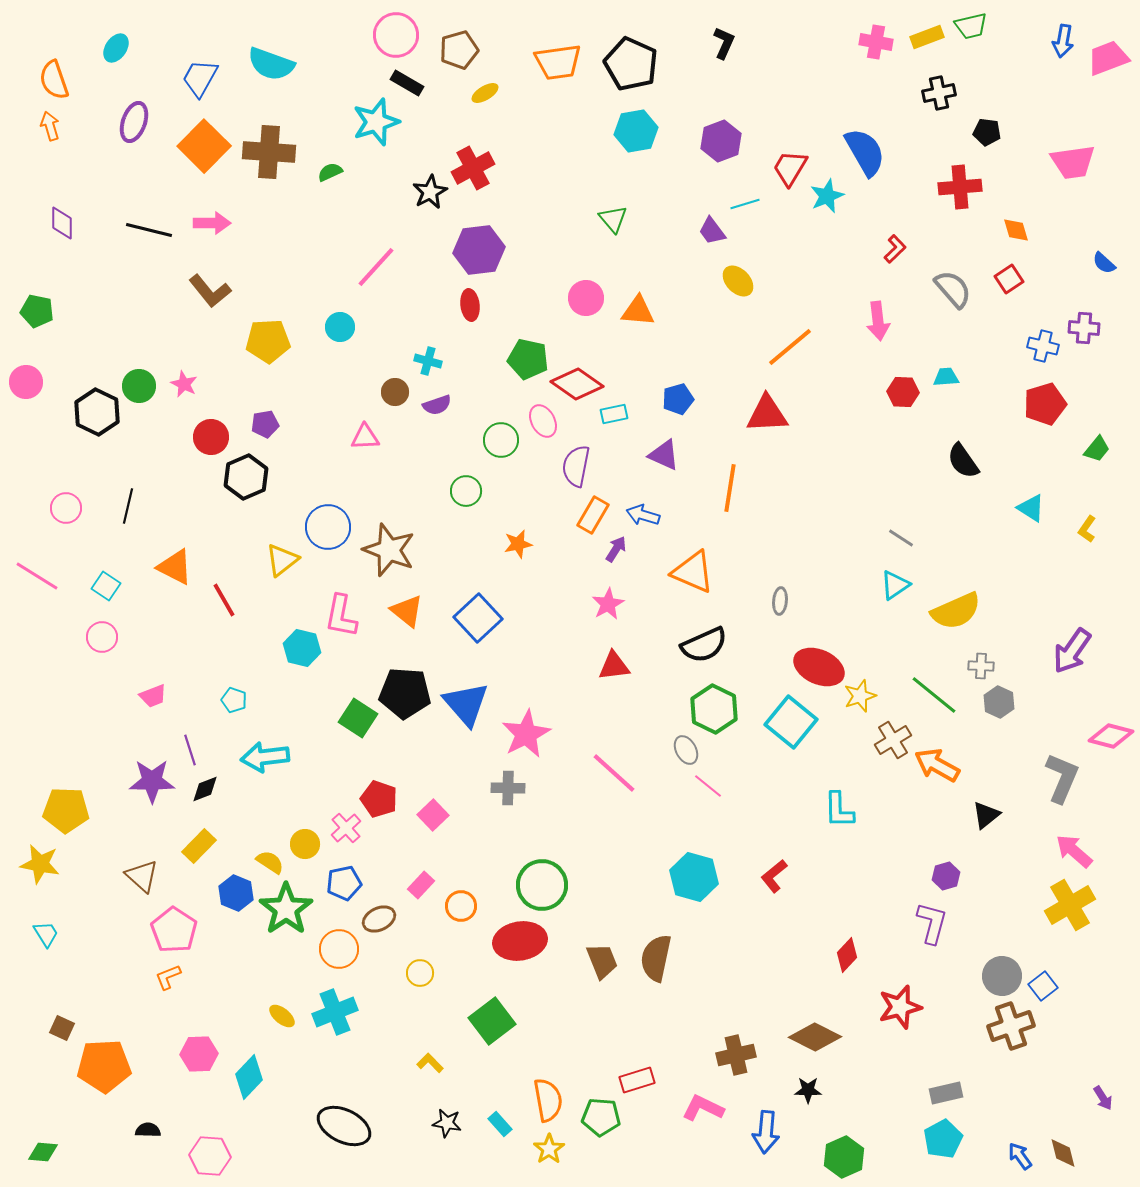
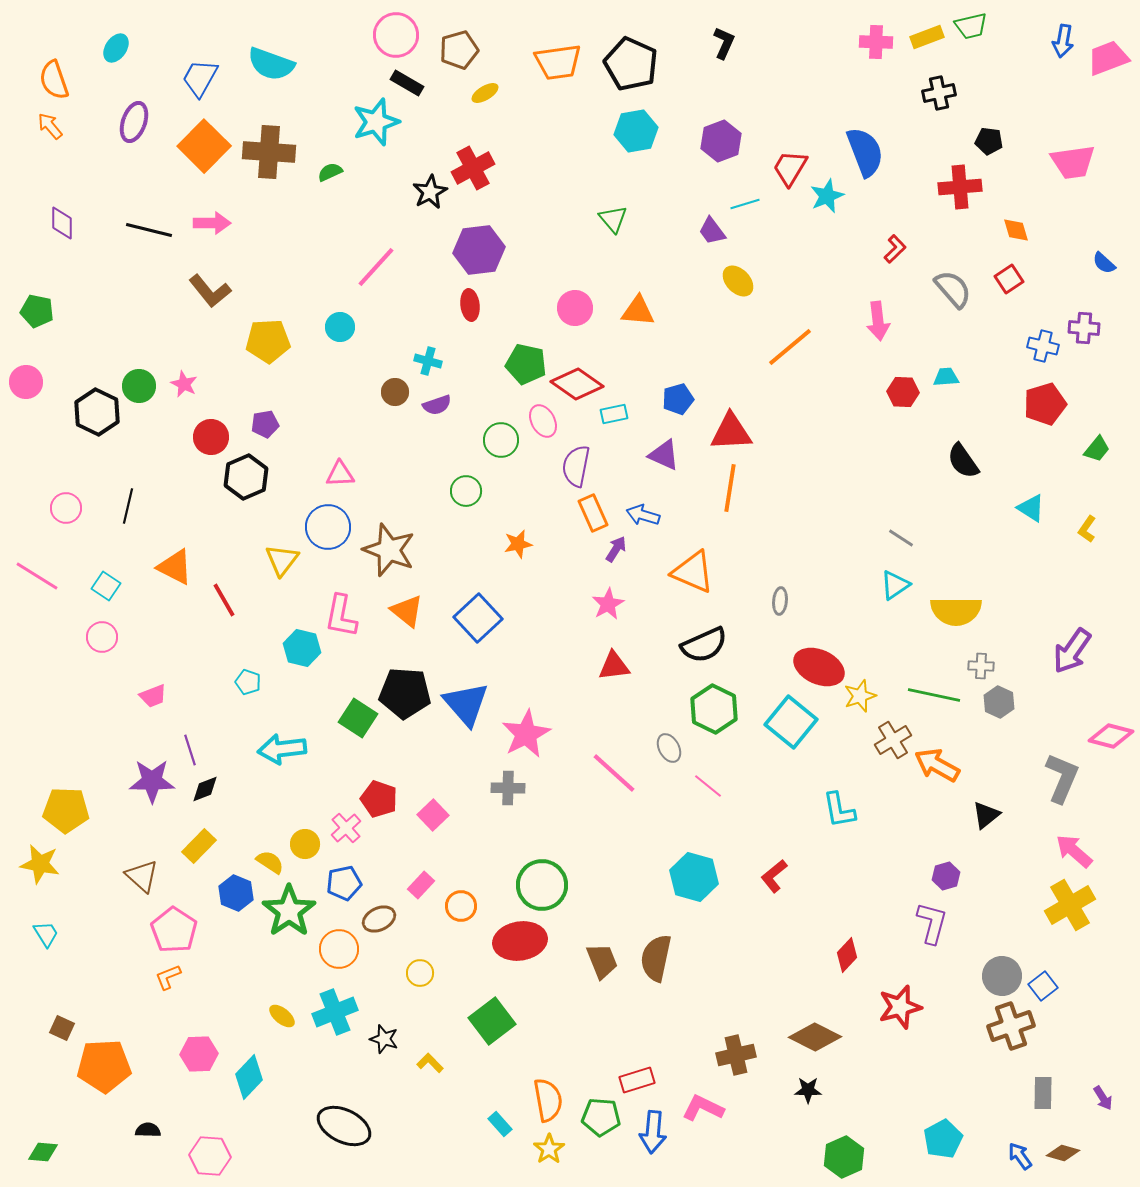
pink cross at (876, 42): rotated 8 degrees counterclockwise
orange arrow at (50, 126): rotated 24 degrees counterclockwise
black pentagon at (987, 132): moved 2 px right, 9 px down
blue semicircle at (865, 152): rotated 9 degrees clockwise
pink circle at (586, 298): moved 11 px left, 10 px down
green pentagon at (528, 359): moved 2 px left, 5 px down
red triangle at (767, 414): moved 36 px left, 18 px down
pink triangle at (365, 437): moved 25 px left, 37 px down
orange rectangle at (593, 515): moved 2 px up; rotated 54 degrees counterclockwise
yellow triangle at (282, 560): rotated 15 degrees counterclockwise
yellow semicircle at (956, 611): rotated 24 degrees clockwise
green line at (934, 695): rotated 27 degrees counterclockwise
cyan pentagon at (234, 700): moved 14 px right, 18 px up
gray ellipse at (686, 750): moved 17 px left, 2 px up
cyan arrow at (265, 757): moved 17 px right, 8 px up
cyan L-shape at (839, 810): rotated 9 degrees counterclockwise
green star at (286, 909): moved 3 px right, 2 px down
gray rectangle at (946, 1093): moved 97 px right; rotated 76 degrees counterclockwise
black star at (447, 1123): moved 63 px left, 84 px up; rotated 8 degrees clockwise
blue arrow at (766, 1132): moved 113 px left
brown diamond at (1063, 1153): rotated 60 degrees counterclockwise
